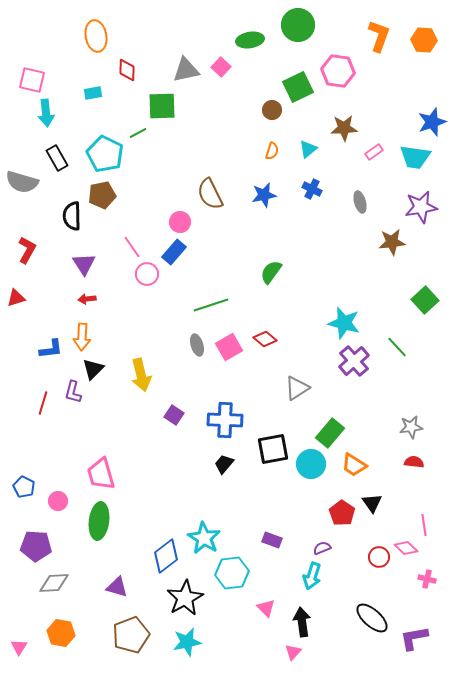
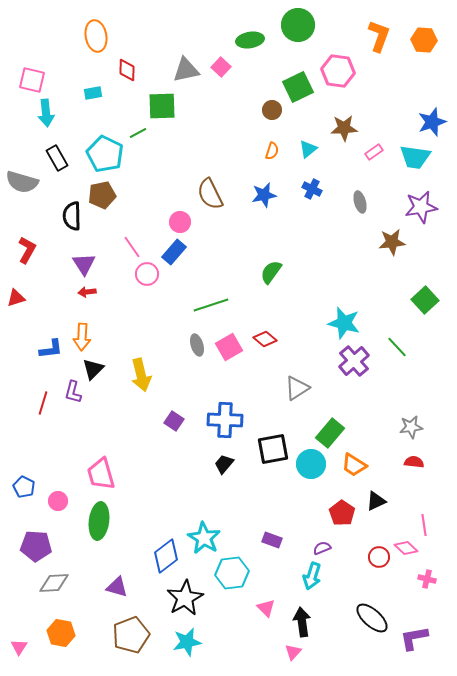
red arrow at (87, 299): moved 7 px up
purple square at (174, 415): moved 6 px down
black triangle at (372, 503): moved 4 px right, 2 px up; rotated 40 degrees clockwise
